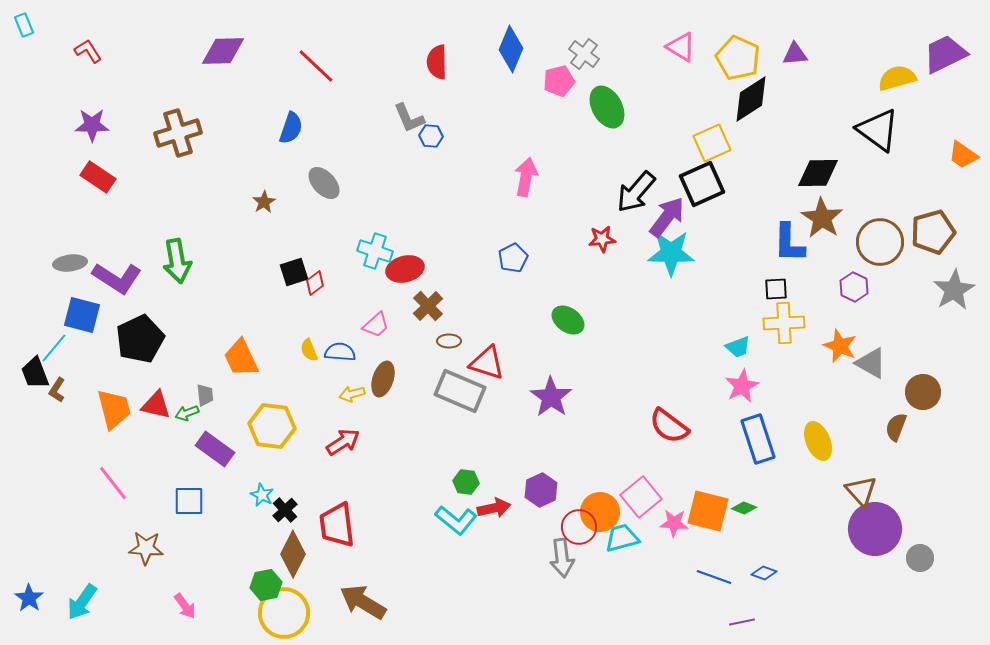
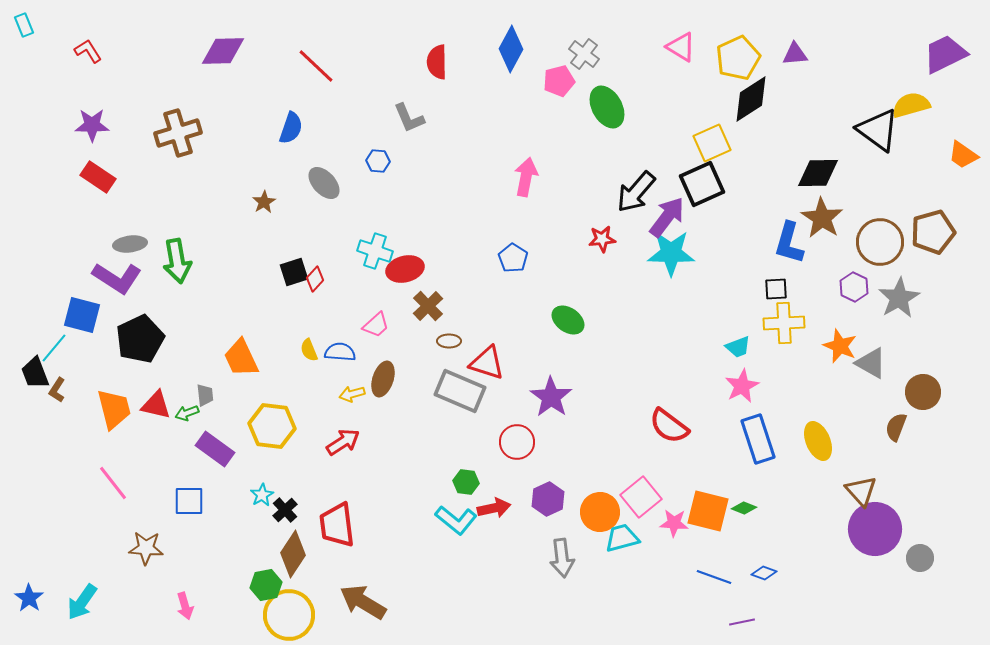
blue diamond at (511, 49): rotated 6 degrees clockwise
yellow pentagon at (738, 58): rotated 24 degrees clockwise
yellow semicircle at (897, 78): moved 14 px right, 27 px down
blue hexagon at (431, 136): moved 53 px left, 25 px down
blue L-shape at (789, 243): rotated 15 degrees clockwise
blue pentagon at (513, 258): rotated 12 degrees counterclockwise
gray ellipse at (70, 263): moved 60 px right, 19 px up
red diamond at (315, 283): moved 4 px up; rotated 10 degrees counterclockwise
gray star at (954, 290): moved 55 px left, 8 px down
purple hexagon at (541, 490): moved 7 px right, 9 px down
cyan star at (262, 495): rotated 15 degrees clockwise
red circle at (579, 527): moved 62 px left, 85 px up
brown diamond at (293, 554): rotated 6 degrees clockwise
pink arrow at (185, 606): rotated 20 degrees clockwise
yellow circle at (284, 613): moved 5 px right, 2 px down
